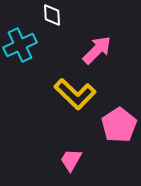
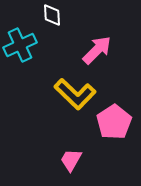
pink pentagon: moved 5 px left, 3 px up
